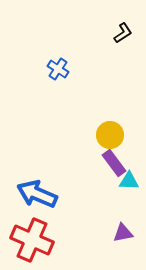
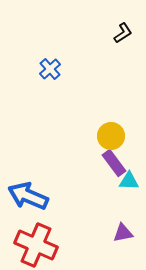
blue cross: moved 8 px left; rotated 15 degrees clockwise
yellow circle: moved 1 px right, 1 px down
blue arrow: moved 9 px left, 2 px down
red cross: moved 4 px right, 5 px down
